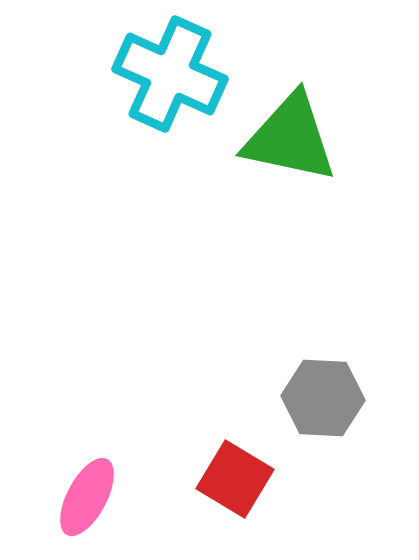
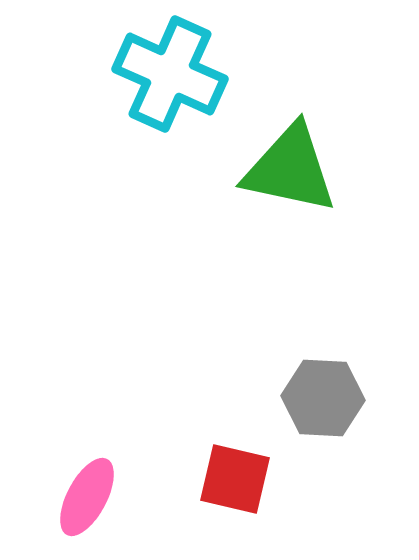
green triangle: moved 31 px down
red square: rotated 18 degrees counterclockwise
